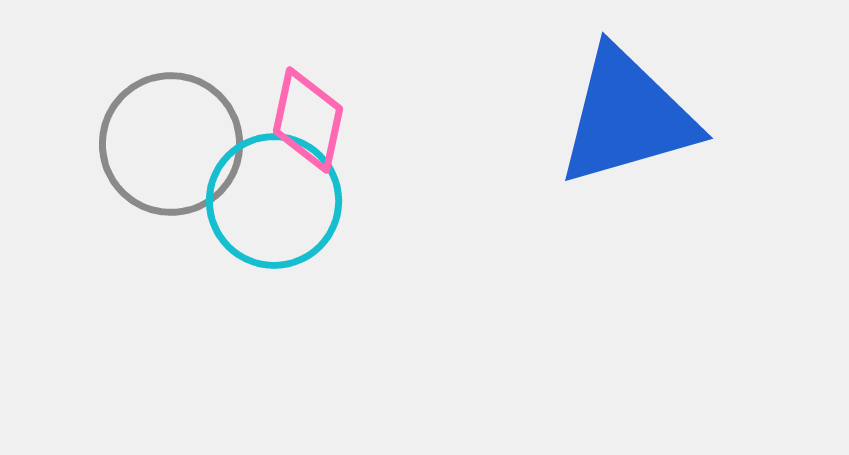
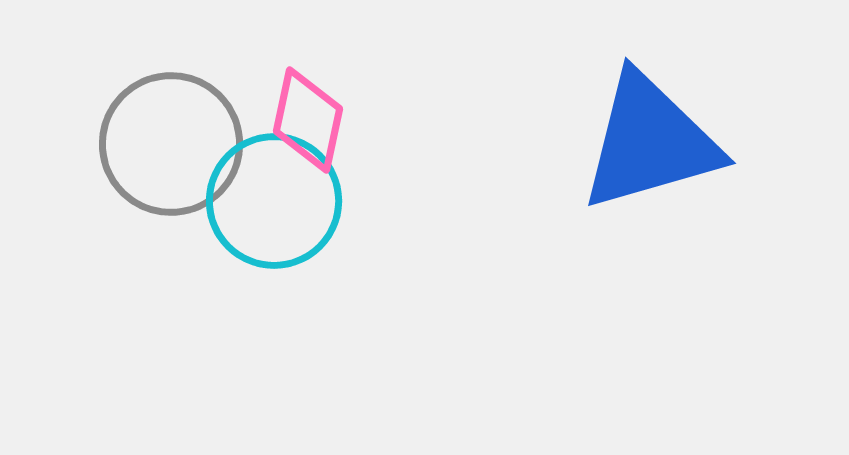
blue triangle: moved 23 px right, 25 px down
